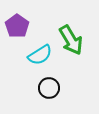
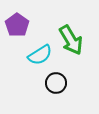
purple pentagon: moved 1 px up
black circle: moved 7 px right, 5 px up
